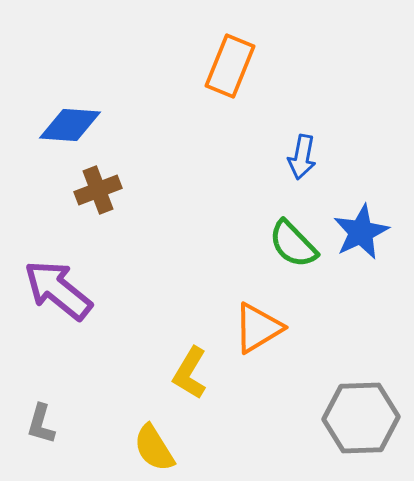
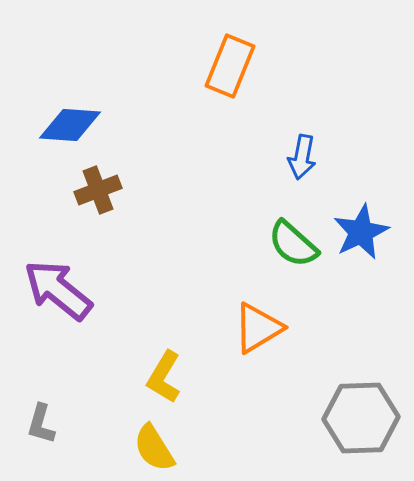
green semicircle: rotated 4 degrees counterclockwise
yellow L-shape: moved 26 px left, 4 px down
